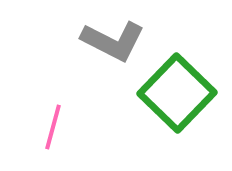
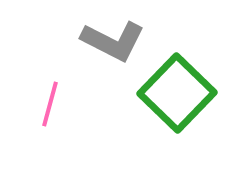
pink line: moved 3 px left, 23 px up
